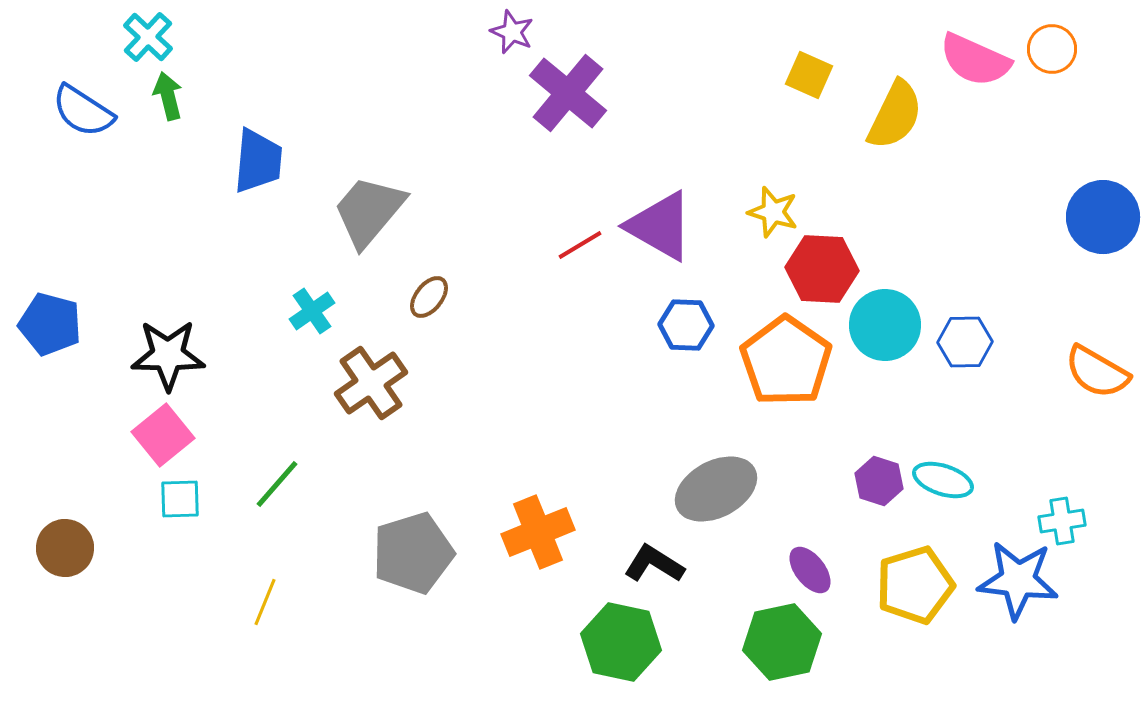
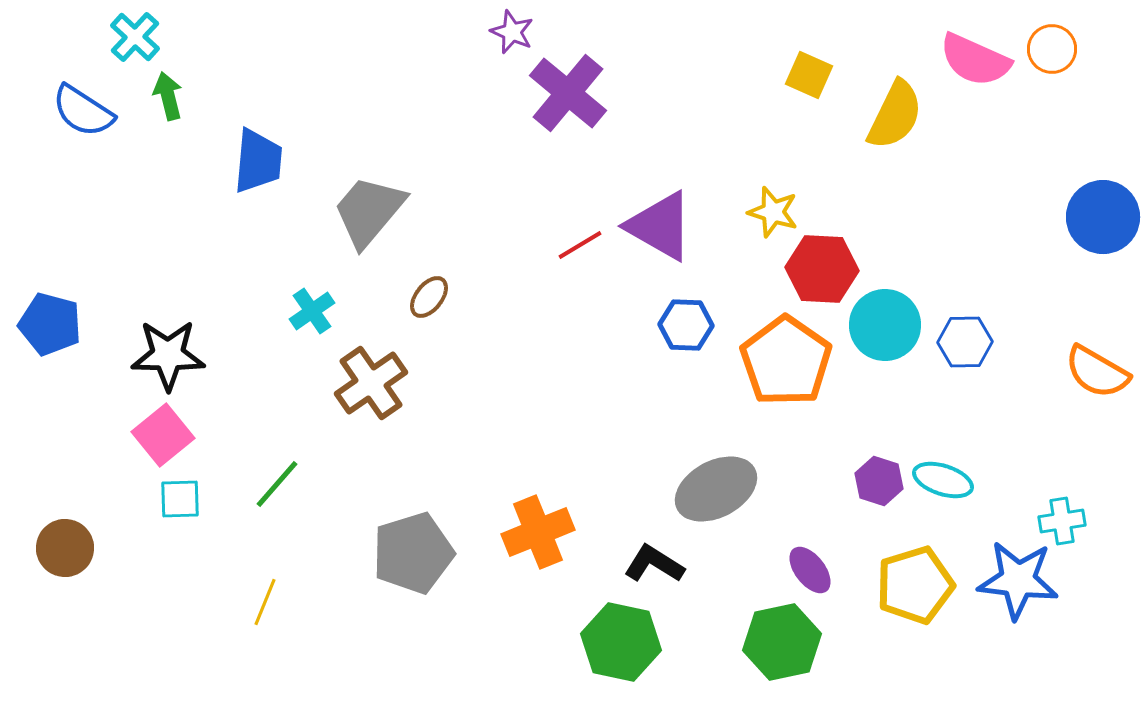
cyan cross at (148, 37): moved 13 px left
